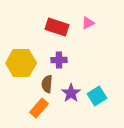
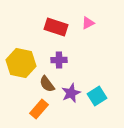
red rectangle: moved 1 px left
yellow hexagon: rotated 12 degrees clockwise
brown semicircle: rotated 42 degrees counterclockwise
purple star: rotated 12 degrees clockwise
orange rectangle: moved 1 px down
